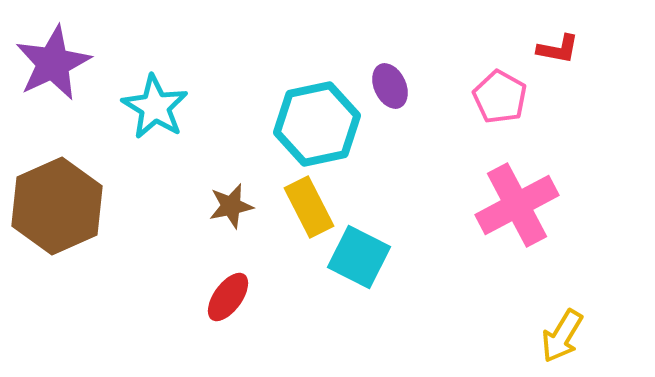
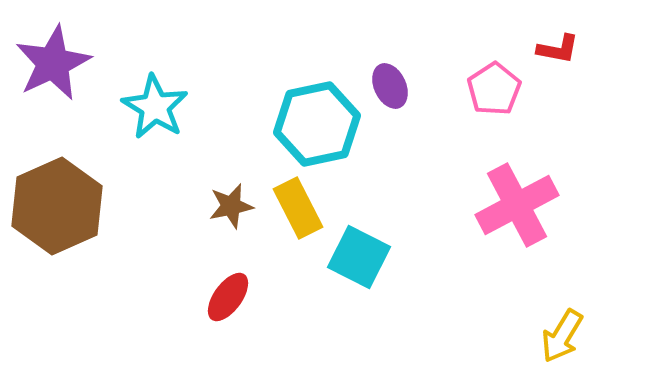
pink pentagon: moved 6 px left, 8 px up; rotated 10 degrees clockwise
yellow rectangle: moved 11 px left, 1 px down
